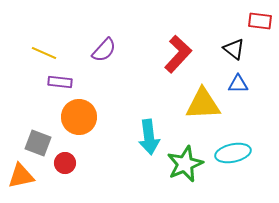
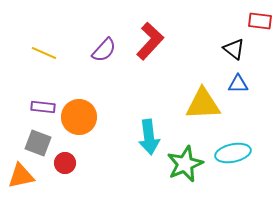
red L-shape: moved 28 px left, 13 px up
purple rectangle: moved 17 px left, 25 px down
